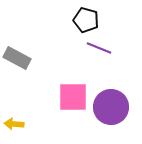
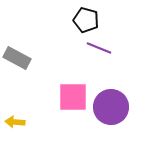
yellow arrow: moved 1 px right, 2 px up
